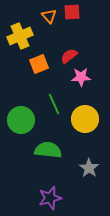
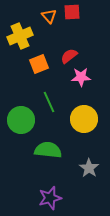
green line: moved 5 px left, 2 px up
yellow circle: moved 1 px left
